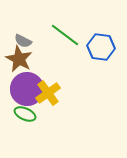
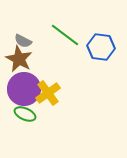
purple circle: moved 3 px left
